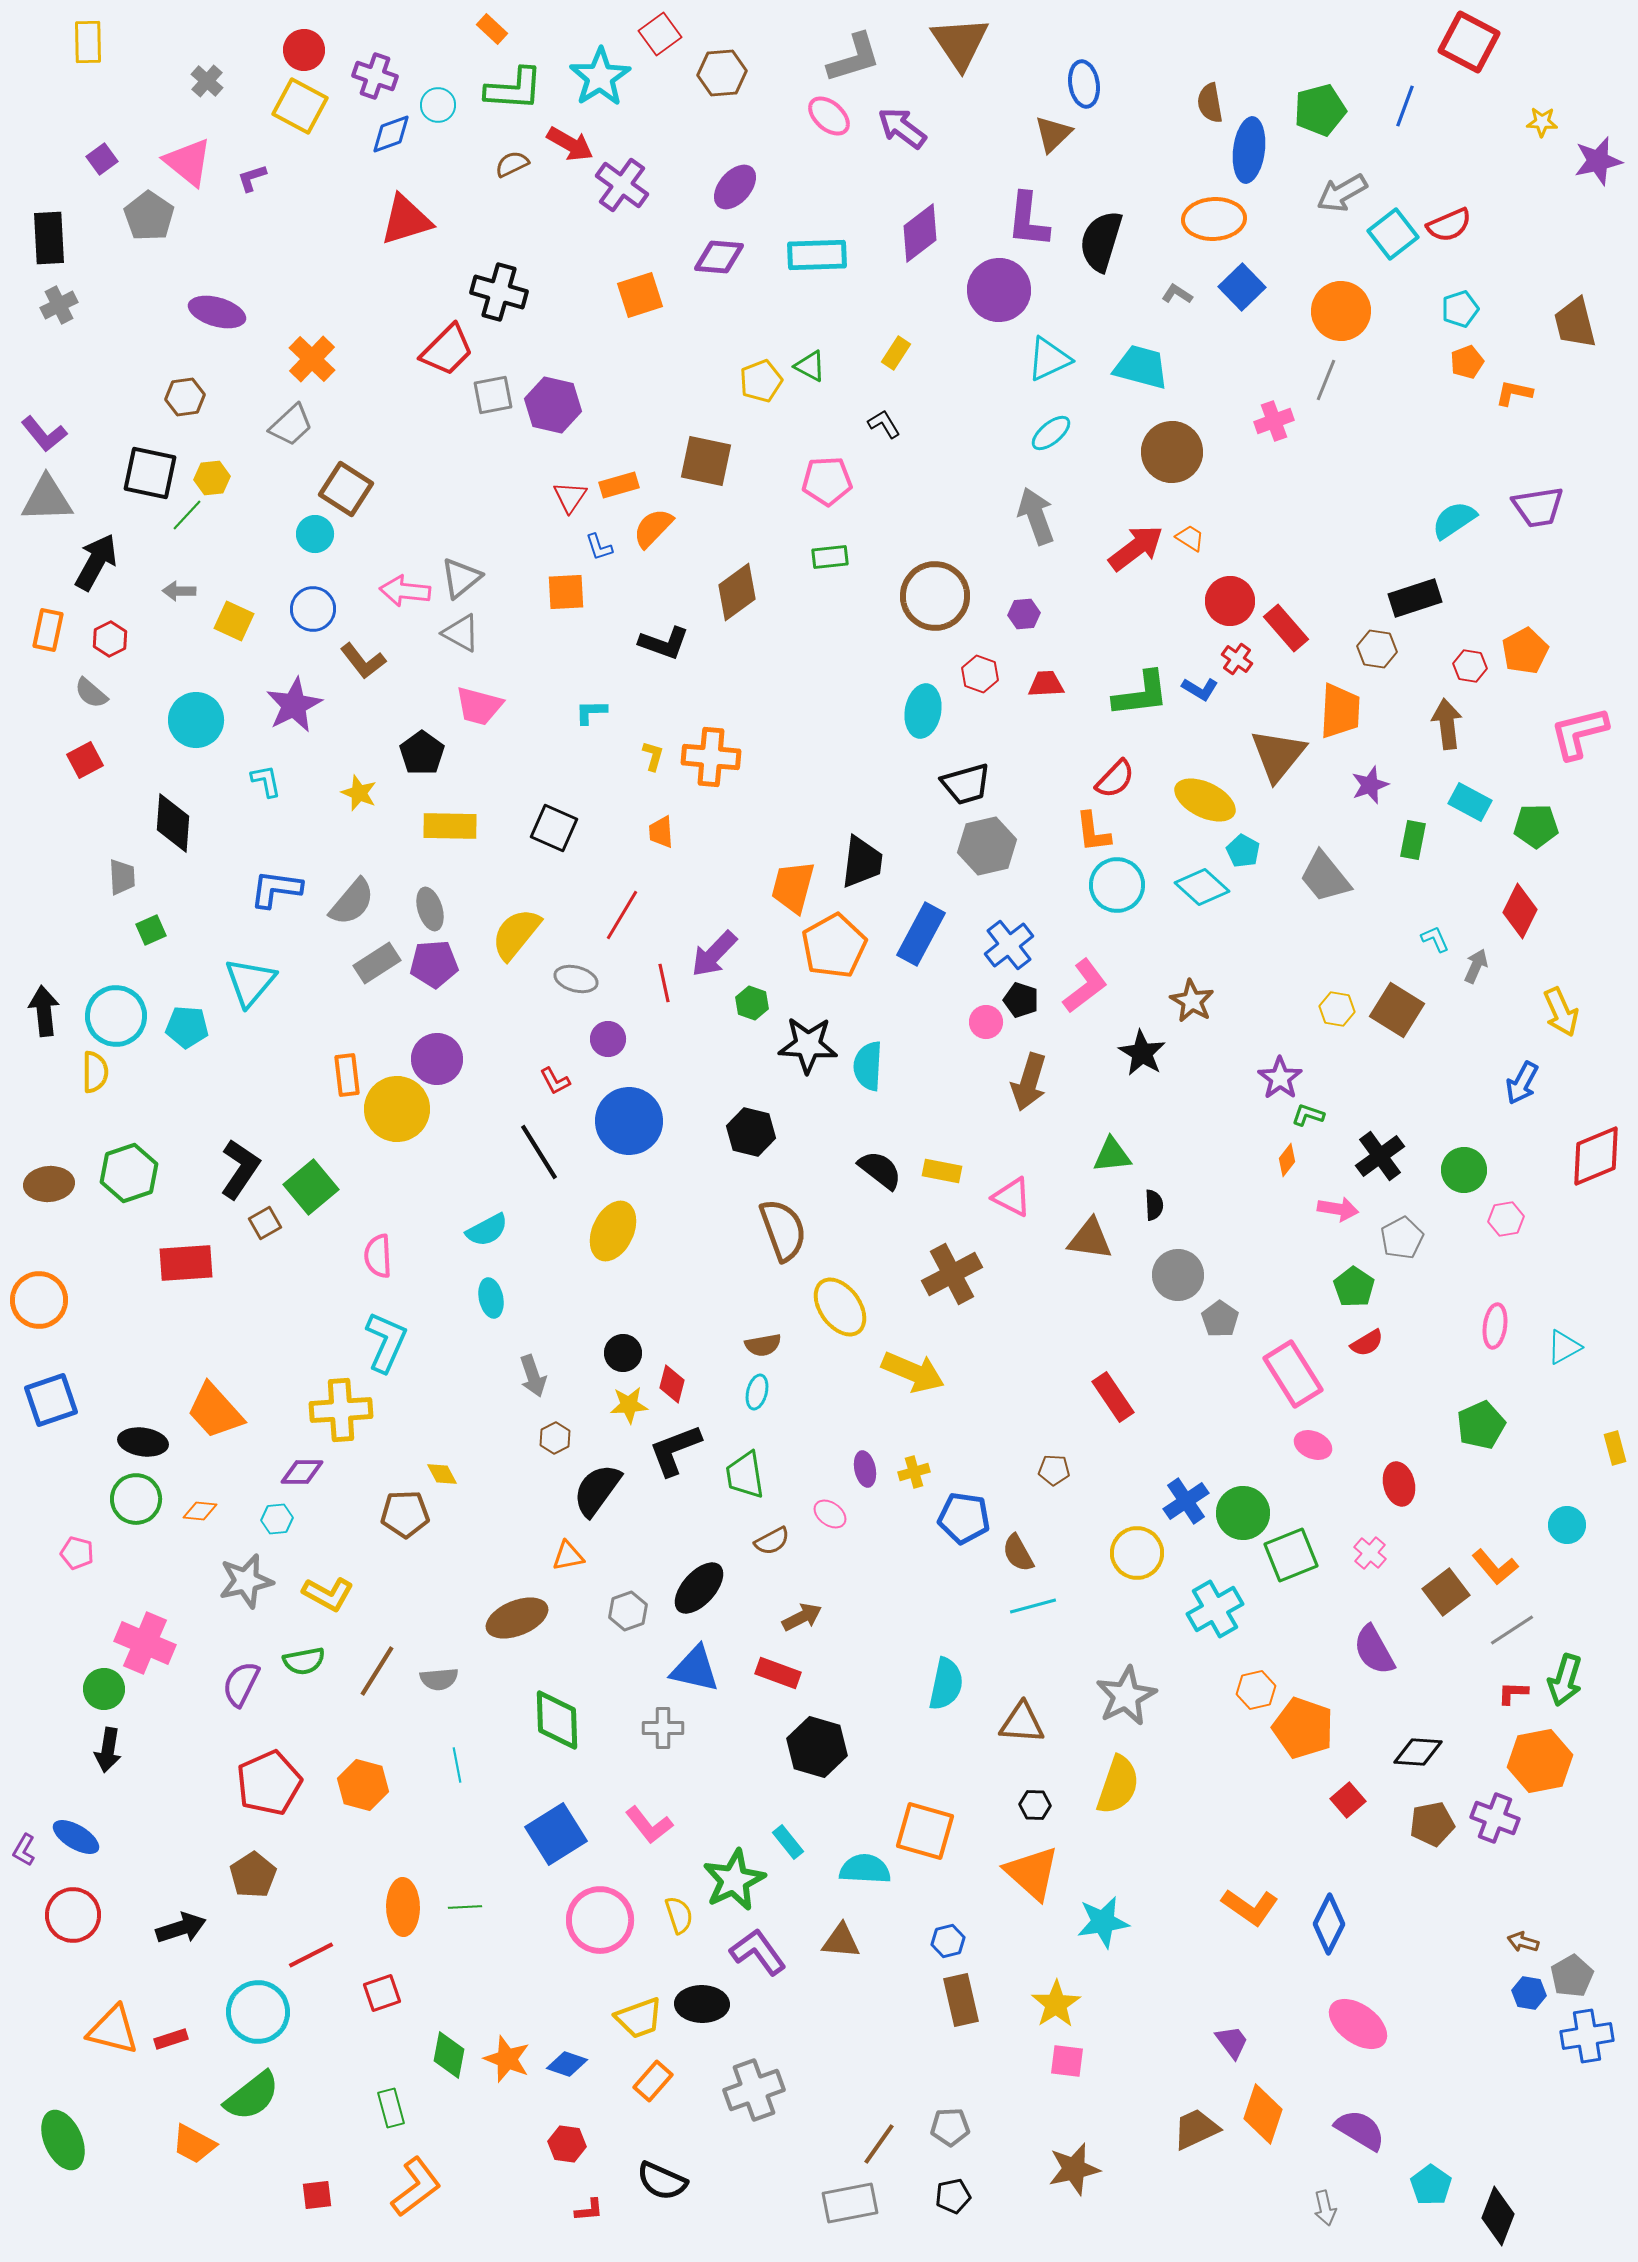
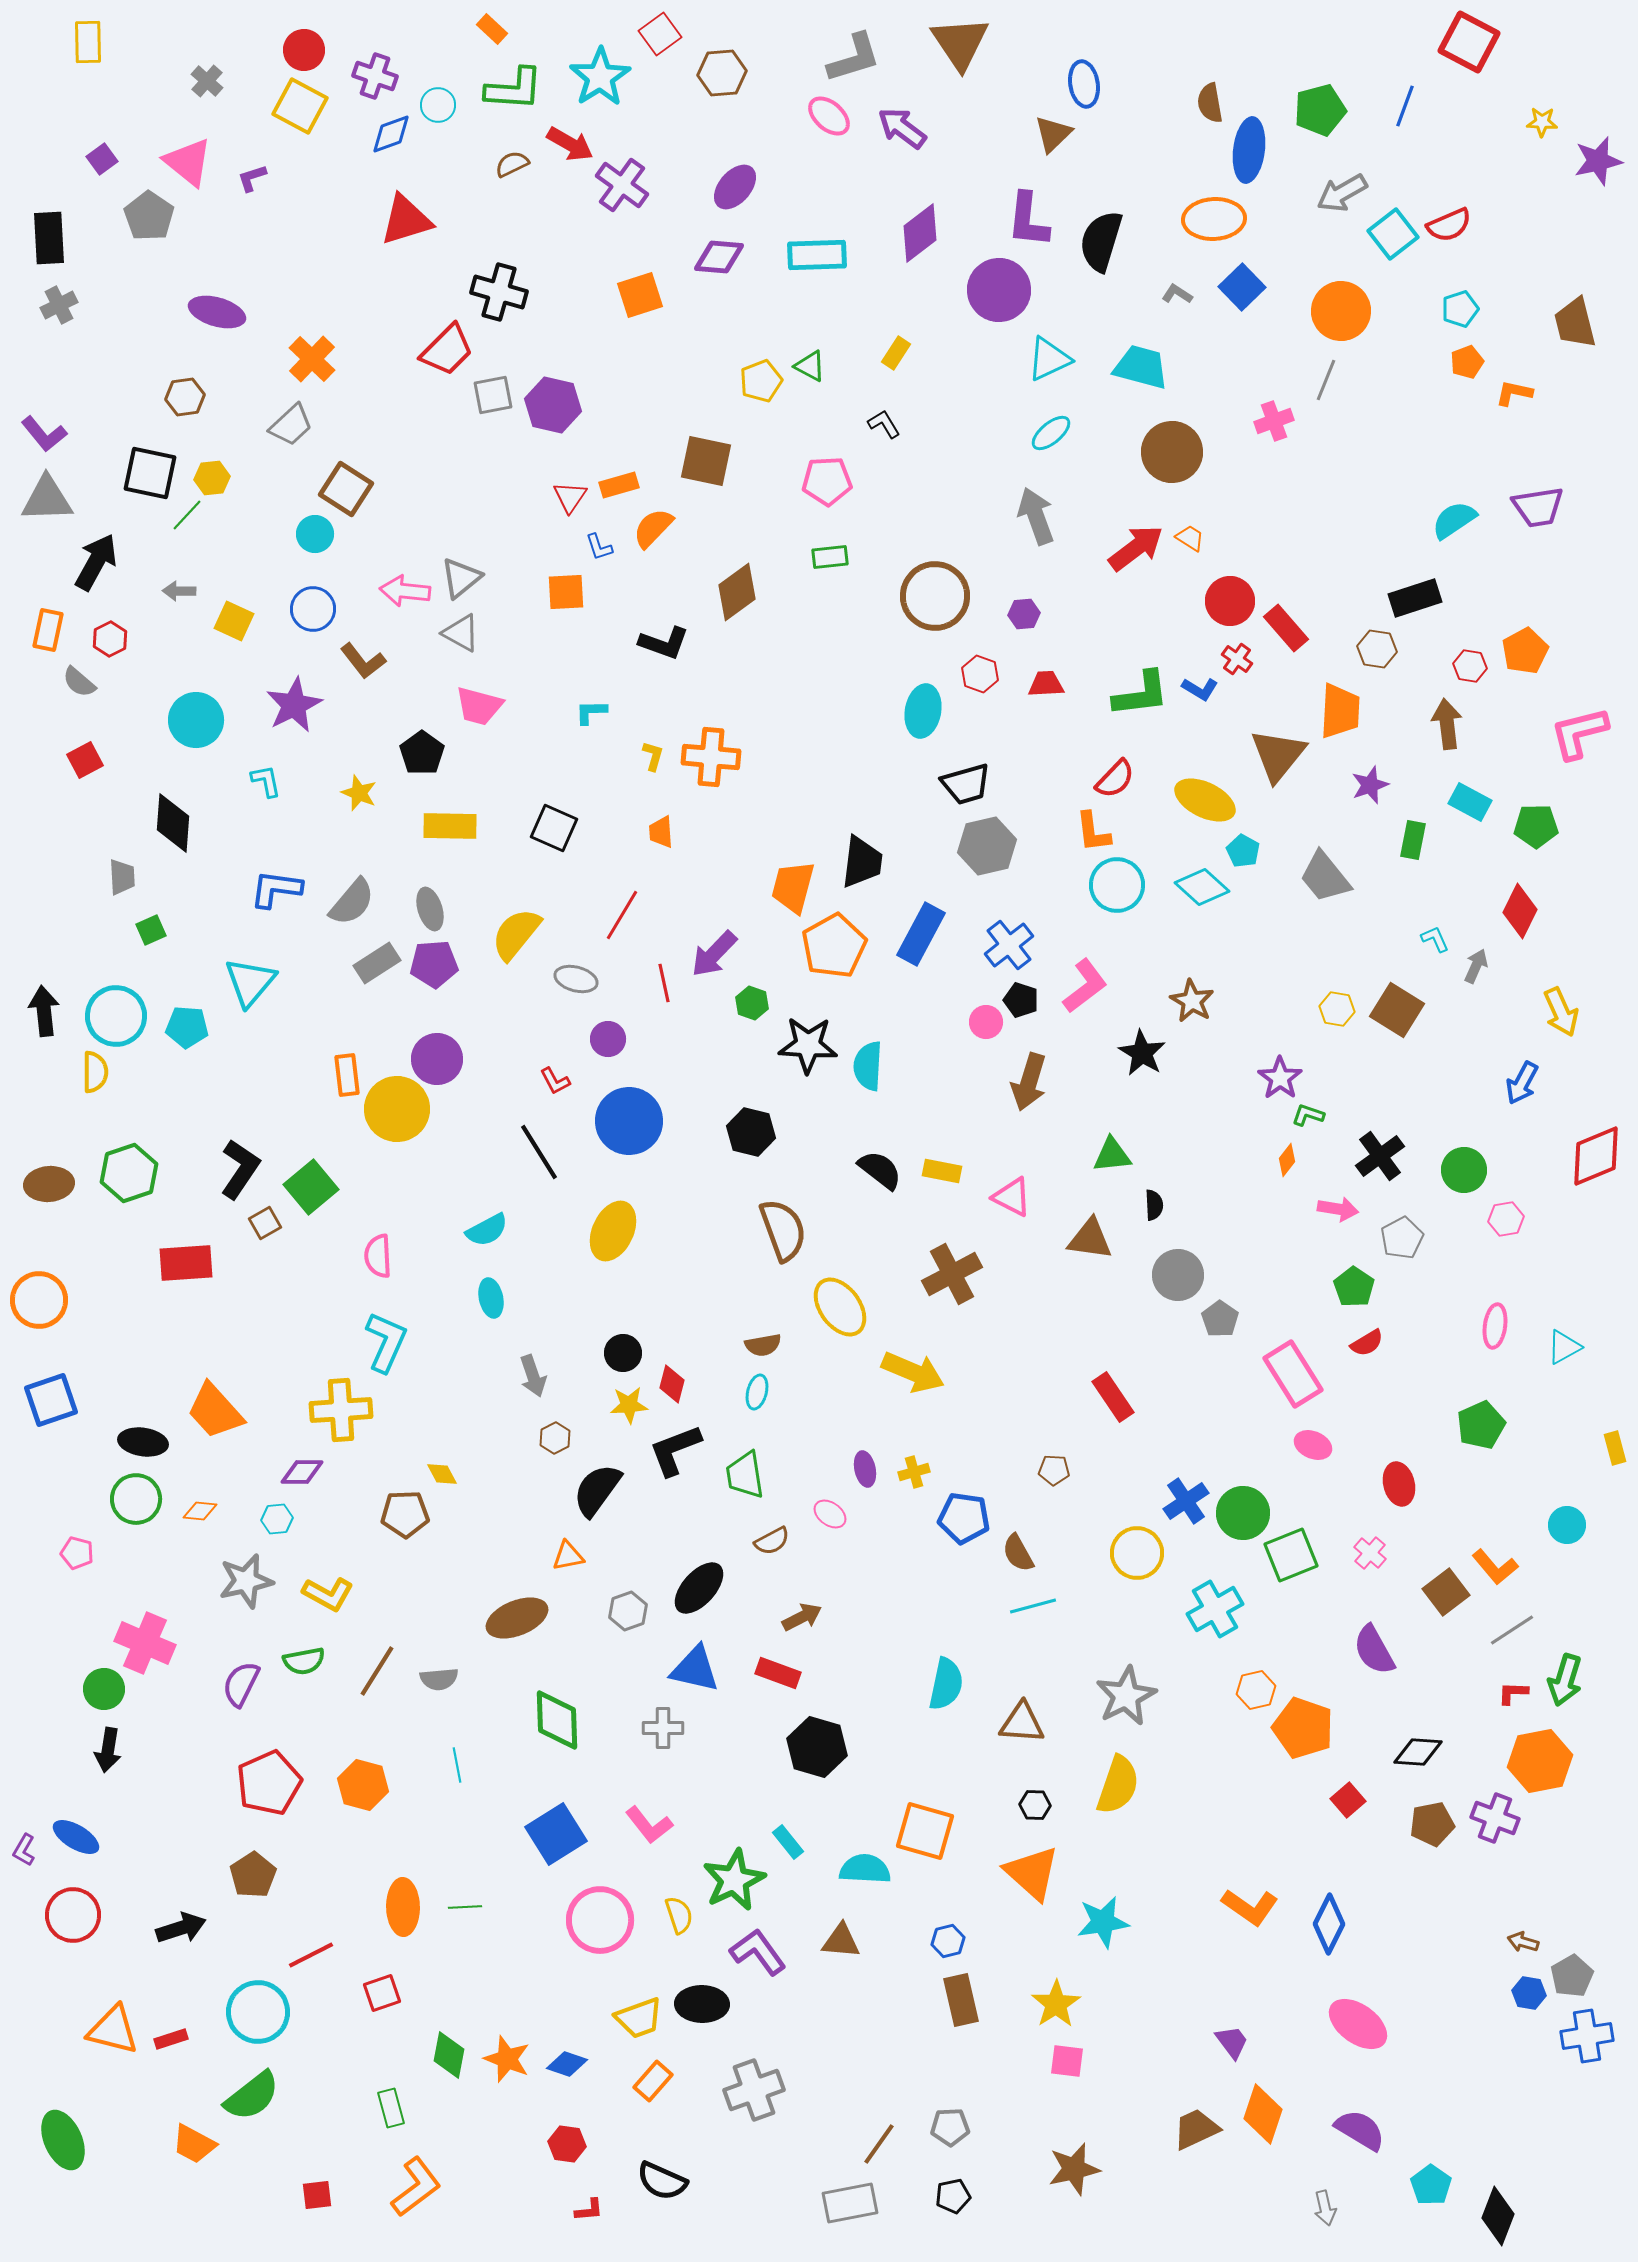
gray semicircle at (91, 693): moved 12 px left, 11 px up
